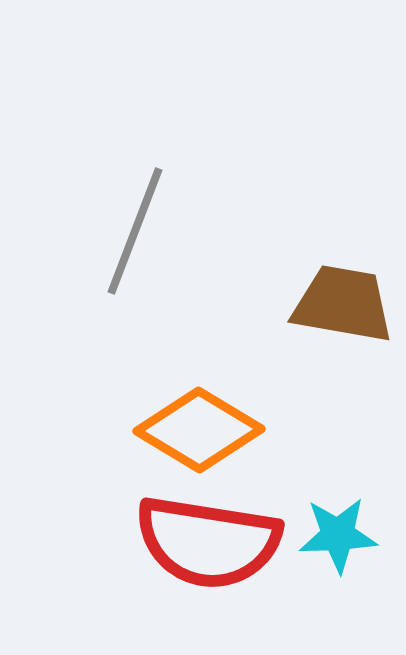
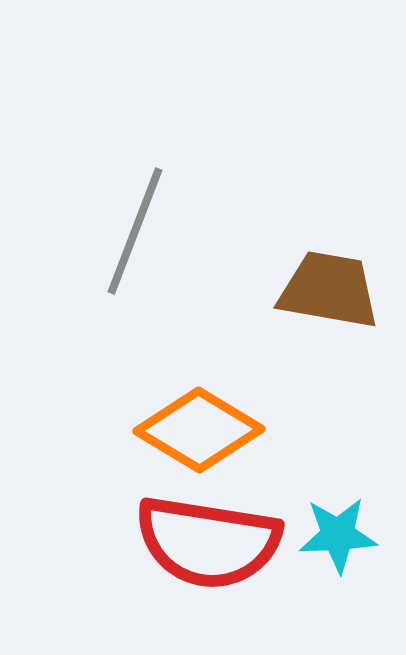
brown trapezoid: moved 14 px left, 14 px up
